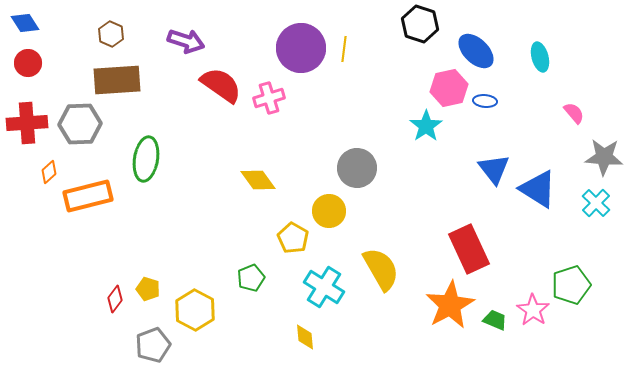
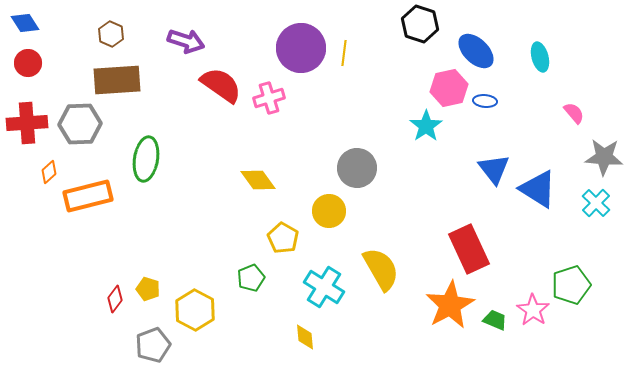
yellow line at (344, 49): moved 4 px down
yellow pentagon at (293, 238): moved 10 px left
